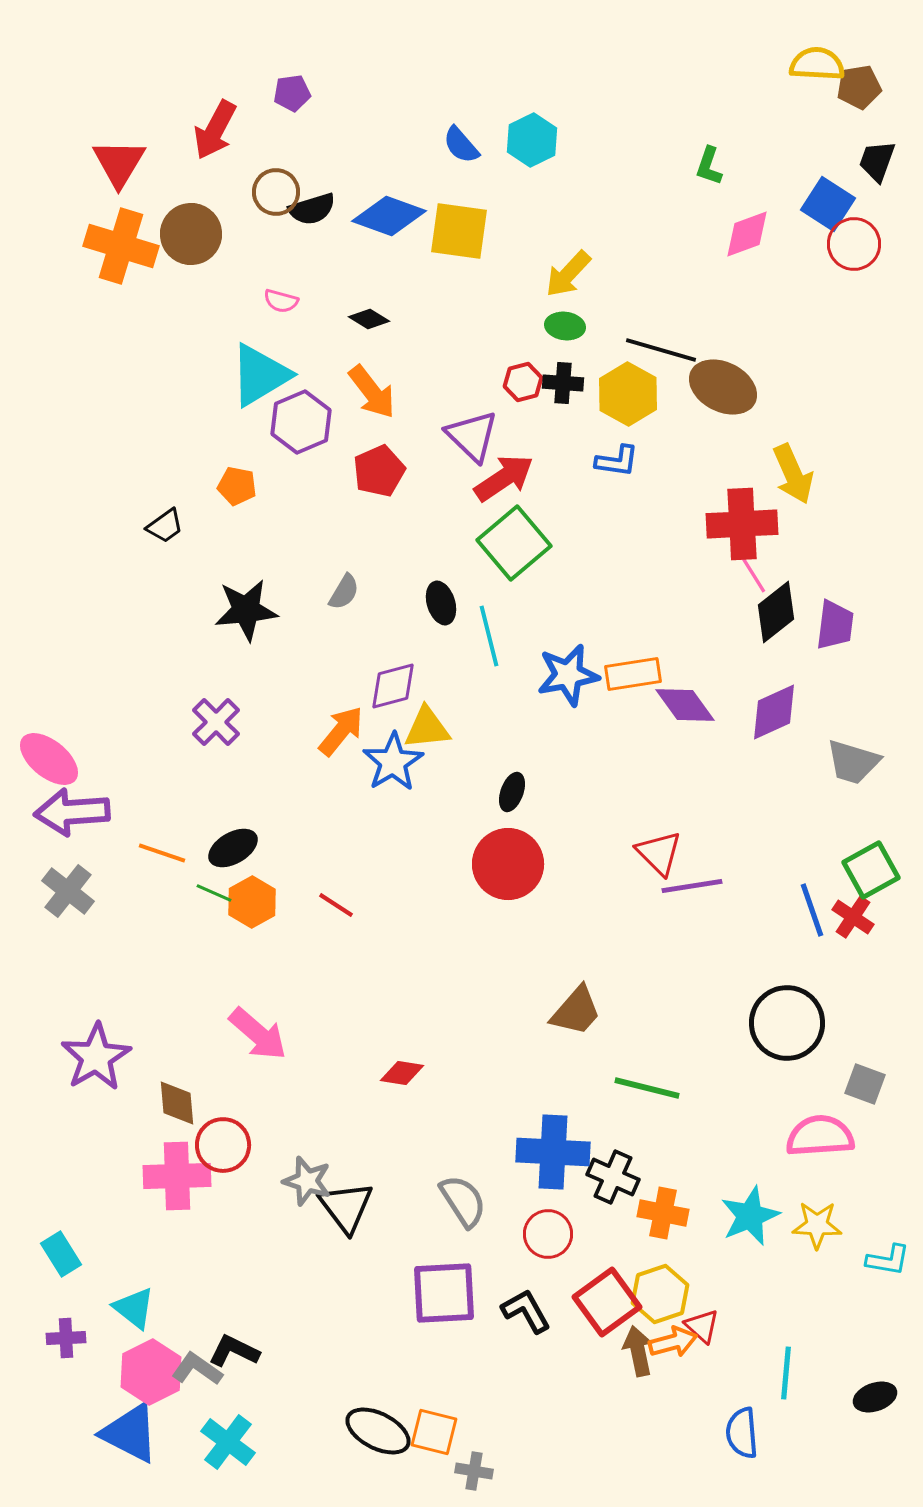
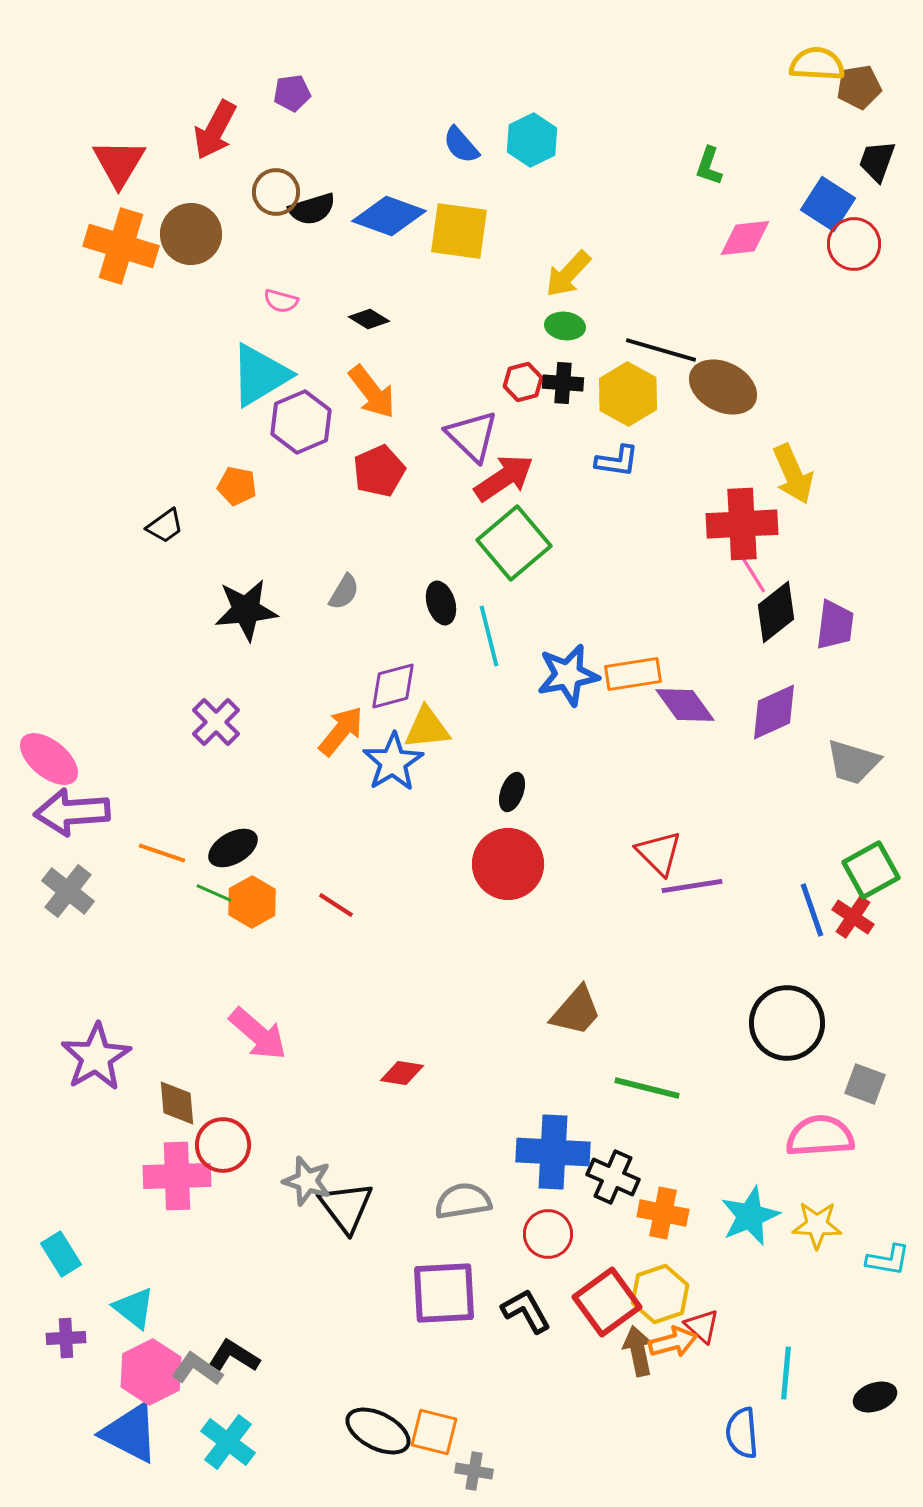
pink diamond at (747, 234): moved 2 px left, 4 px down; rotated 14 degrees clockwise
gray semicircle at (463, 1201): rotated 66 degrees counterclockwise
black L-shape at (234, 1351): moved 5 px down; rotated 6 degrees clockwise
